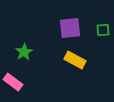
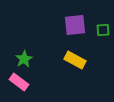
purple square: moved 5 px right, 3 px up
green star: moved 7 px down
pink rectangle: moved 6 px right
